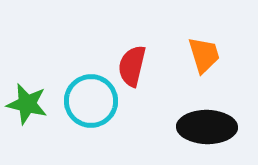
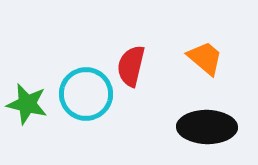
orange trapezoid: moved 1 px right, 3 px down; rotated 33 degrees counterclockwise
red semicircle: moved 1 px left
cyan circle: moved 5 px left, 7 px up
